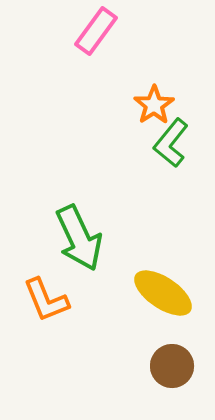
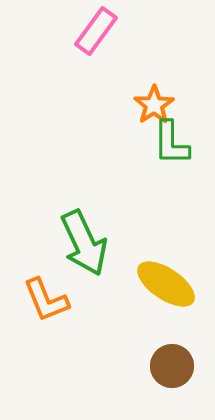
green L-shape: rotated 39 degrees counterclockwise
green arrow: moved 5 px right, 5 px down
yellow ellipse: moved 3 px right, 9 px up
